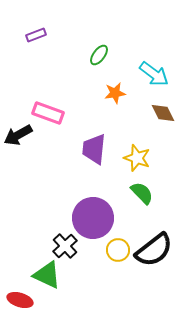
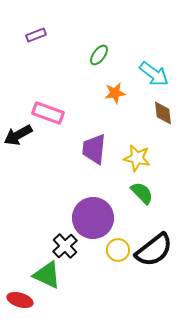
brown diamond: rotated 20 degrees clockwise
yellow star: rotated 8 degrees counterclockwise
